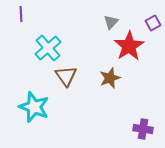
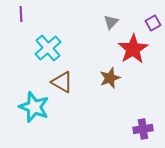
red star: moved 4 px right, 3 px down
brown triangle: moved 4 px left, 6 px down; rotated 25 degrees counterclockwise
purple cross: rotated 18 degrees counterclockwise
